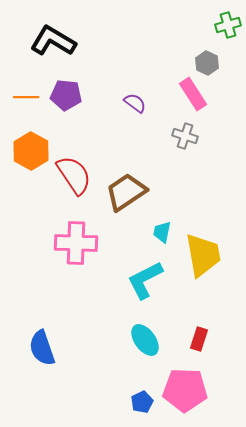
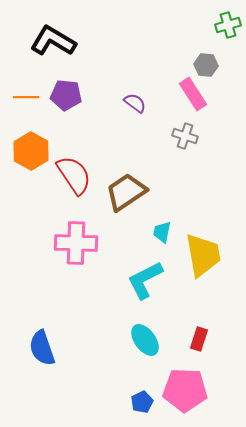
gray hexagon: moved 1 px left, 2 px down; rotated 20 degrees counterclockwise
